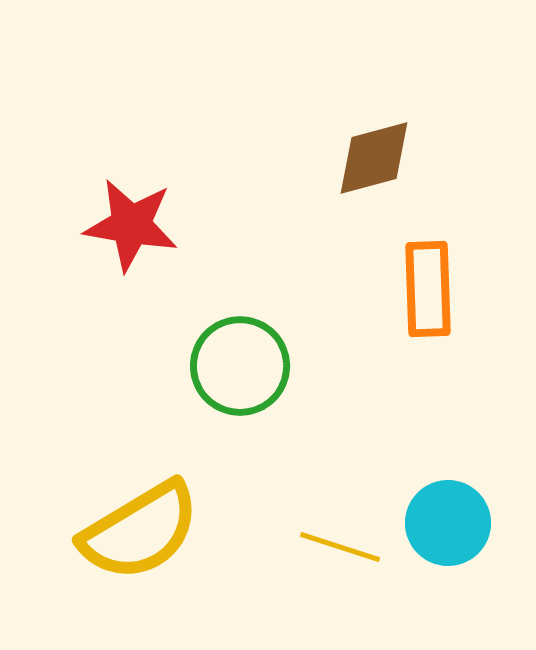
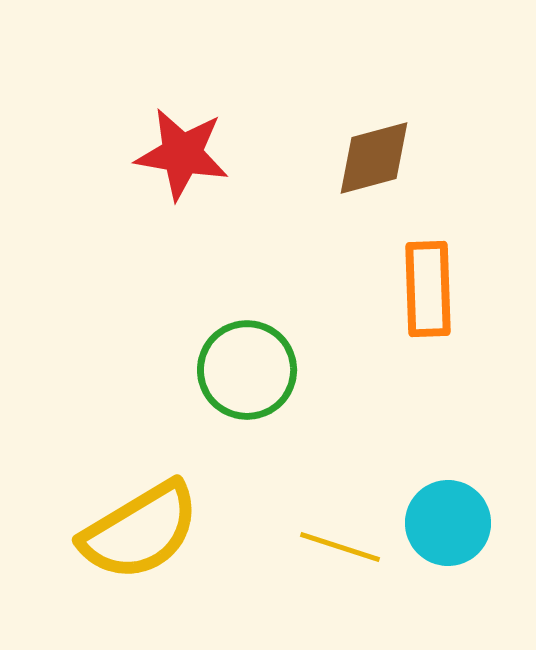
red star: moved 51 px right, 71 px up
green circle: moved 7 px right, 4 px down
